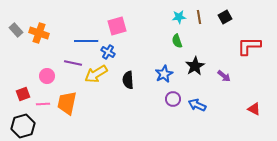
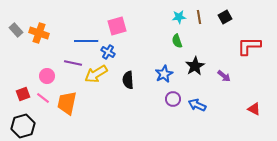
pink line: moved 6 px up; rotated 40 degrees clockwise
